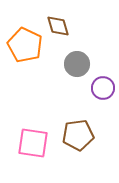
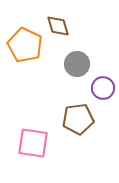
brown pentagon: moved 16 px up
